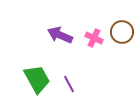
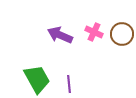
brown circle: moved 2 px down
pink cross: moved 6 px up
purple line: rotated 24 degrees clockwise
